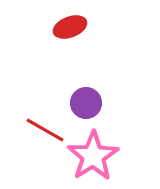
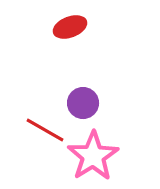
purple circle: moved 3 px left
